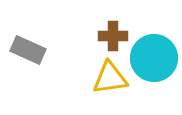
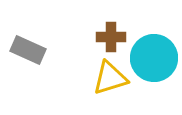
brown cross: moved 2 px left, 1 px down
yellow triangle: rotated 9 degrees counterclockwise
